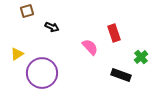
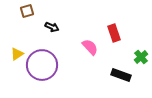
purple circle: moved 8 px up
